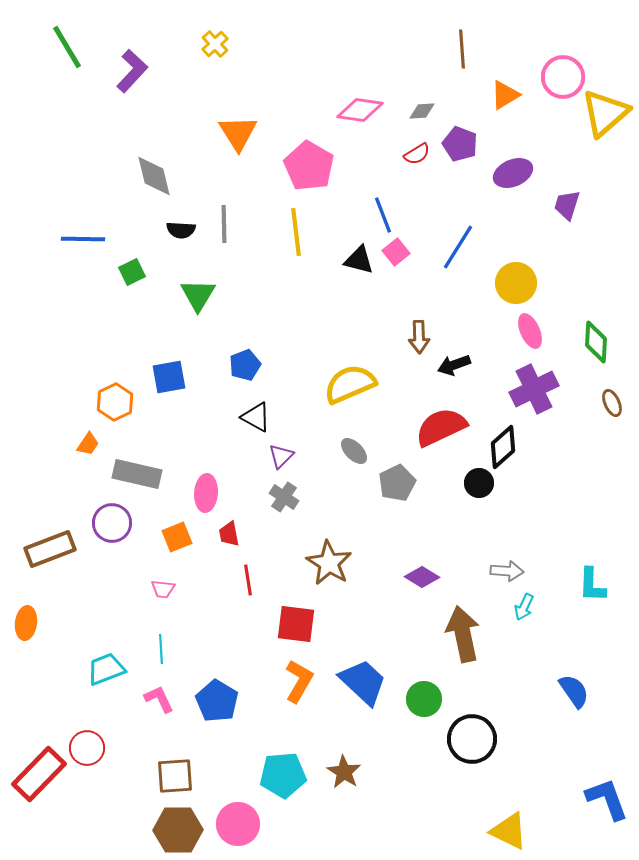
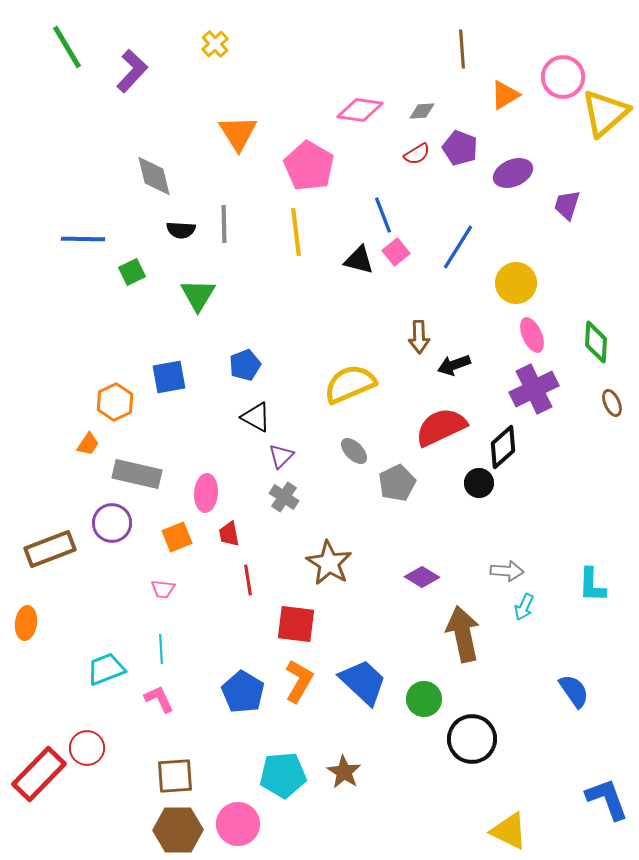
purple pentagon at (460, 144): moved 4 px down
pink ellipse at (530, 331): moved 2 px right, 4 px down
blue pentagon at (217, 701): moved 26 px right, 9 px up
